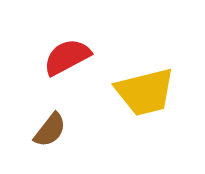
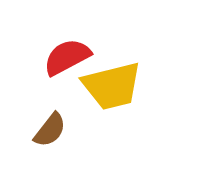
yellow trapezoid: moved 33 px left, 6 px up
